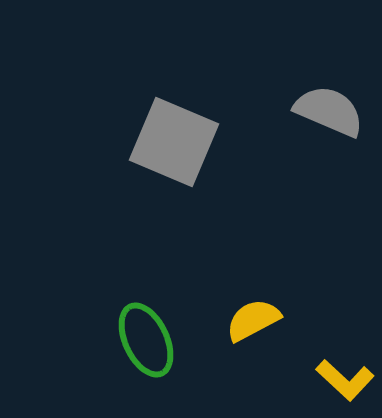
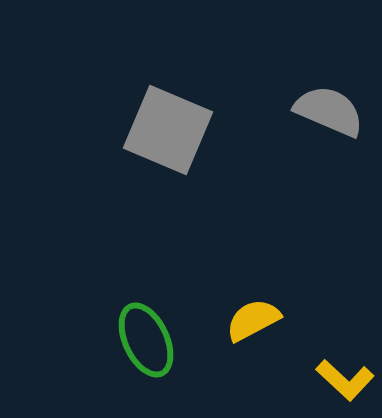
gray square: moved 6 px left, 12 px up
